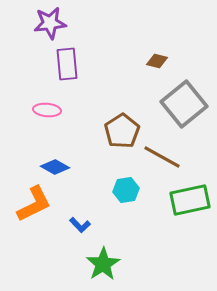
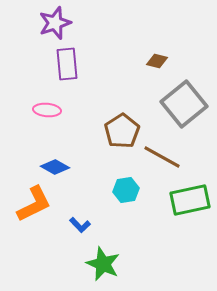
purple star: moved 5 px right; rotated 12 degrees counterclockwise
green star: rotated 16 degrees counterclockwise
